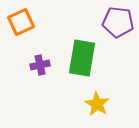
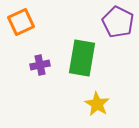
purple pentagon: rotated 20 degrees clockwise
